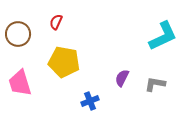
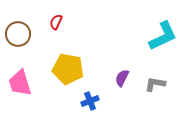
yellow pentagon: moved 4 px right, 7 px down
